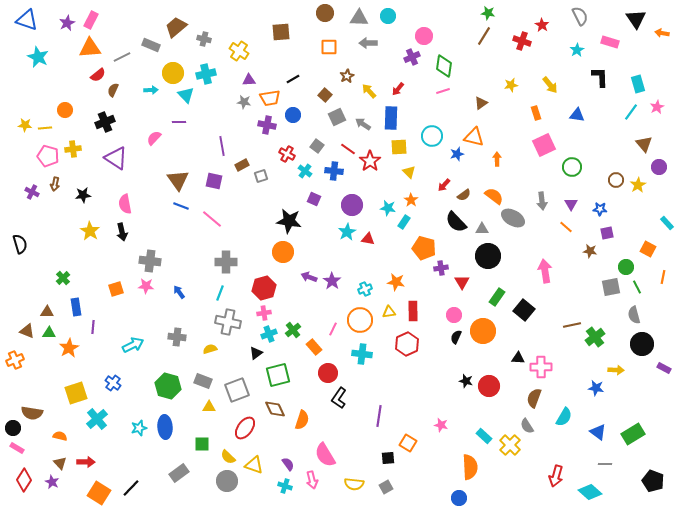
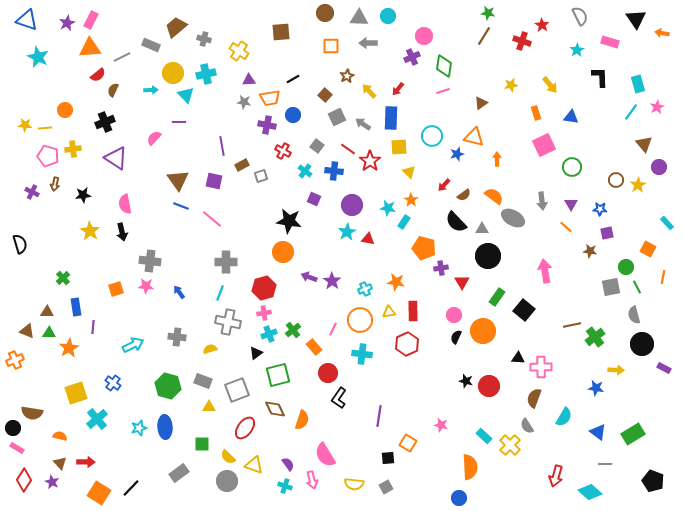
orange square at (329, 47): moved 2 px right, 1 px up
blue triangle at (577, 115): moved 6 px left, 2 px down
red cross at (287, 154): moved 4 px left, 3 px up
